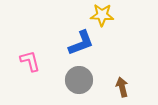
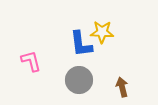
yellow star: moved 17 px down
blue L-shape: moved 1 px down; rotated 104 degrees clockwise
pink L-shape: moved 1 px right
